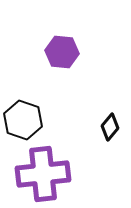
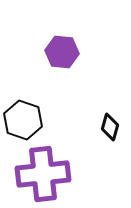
black diamond: rotated 24 degrees counterclockwise
